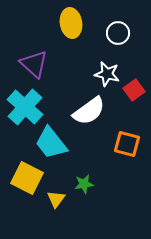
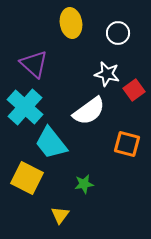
yellow triangle: moved 4 px right, 16 px down
